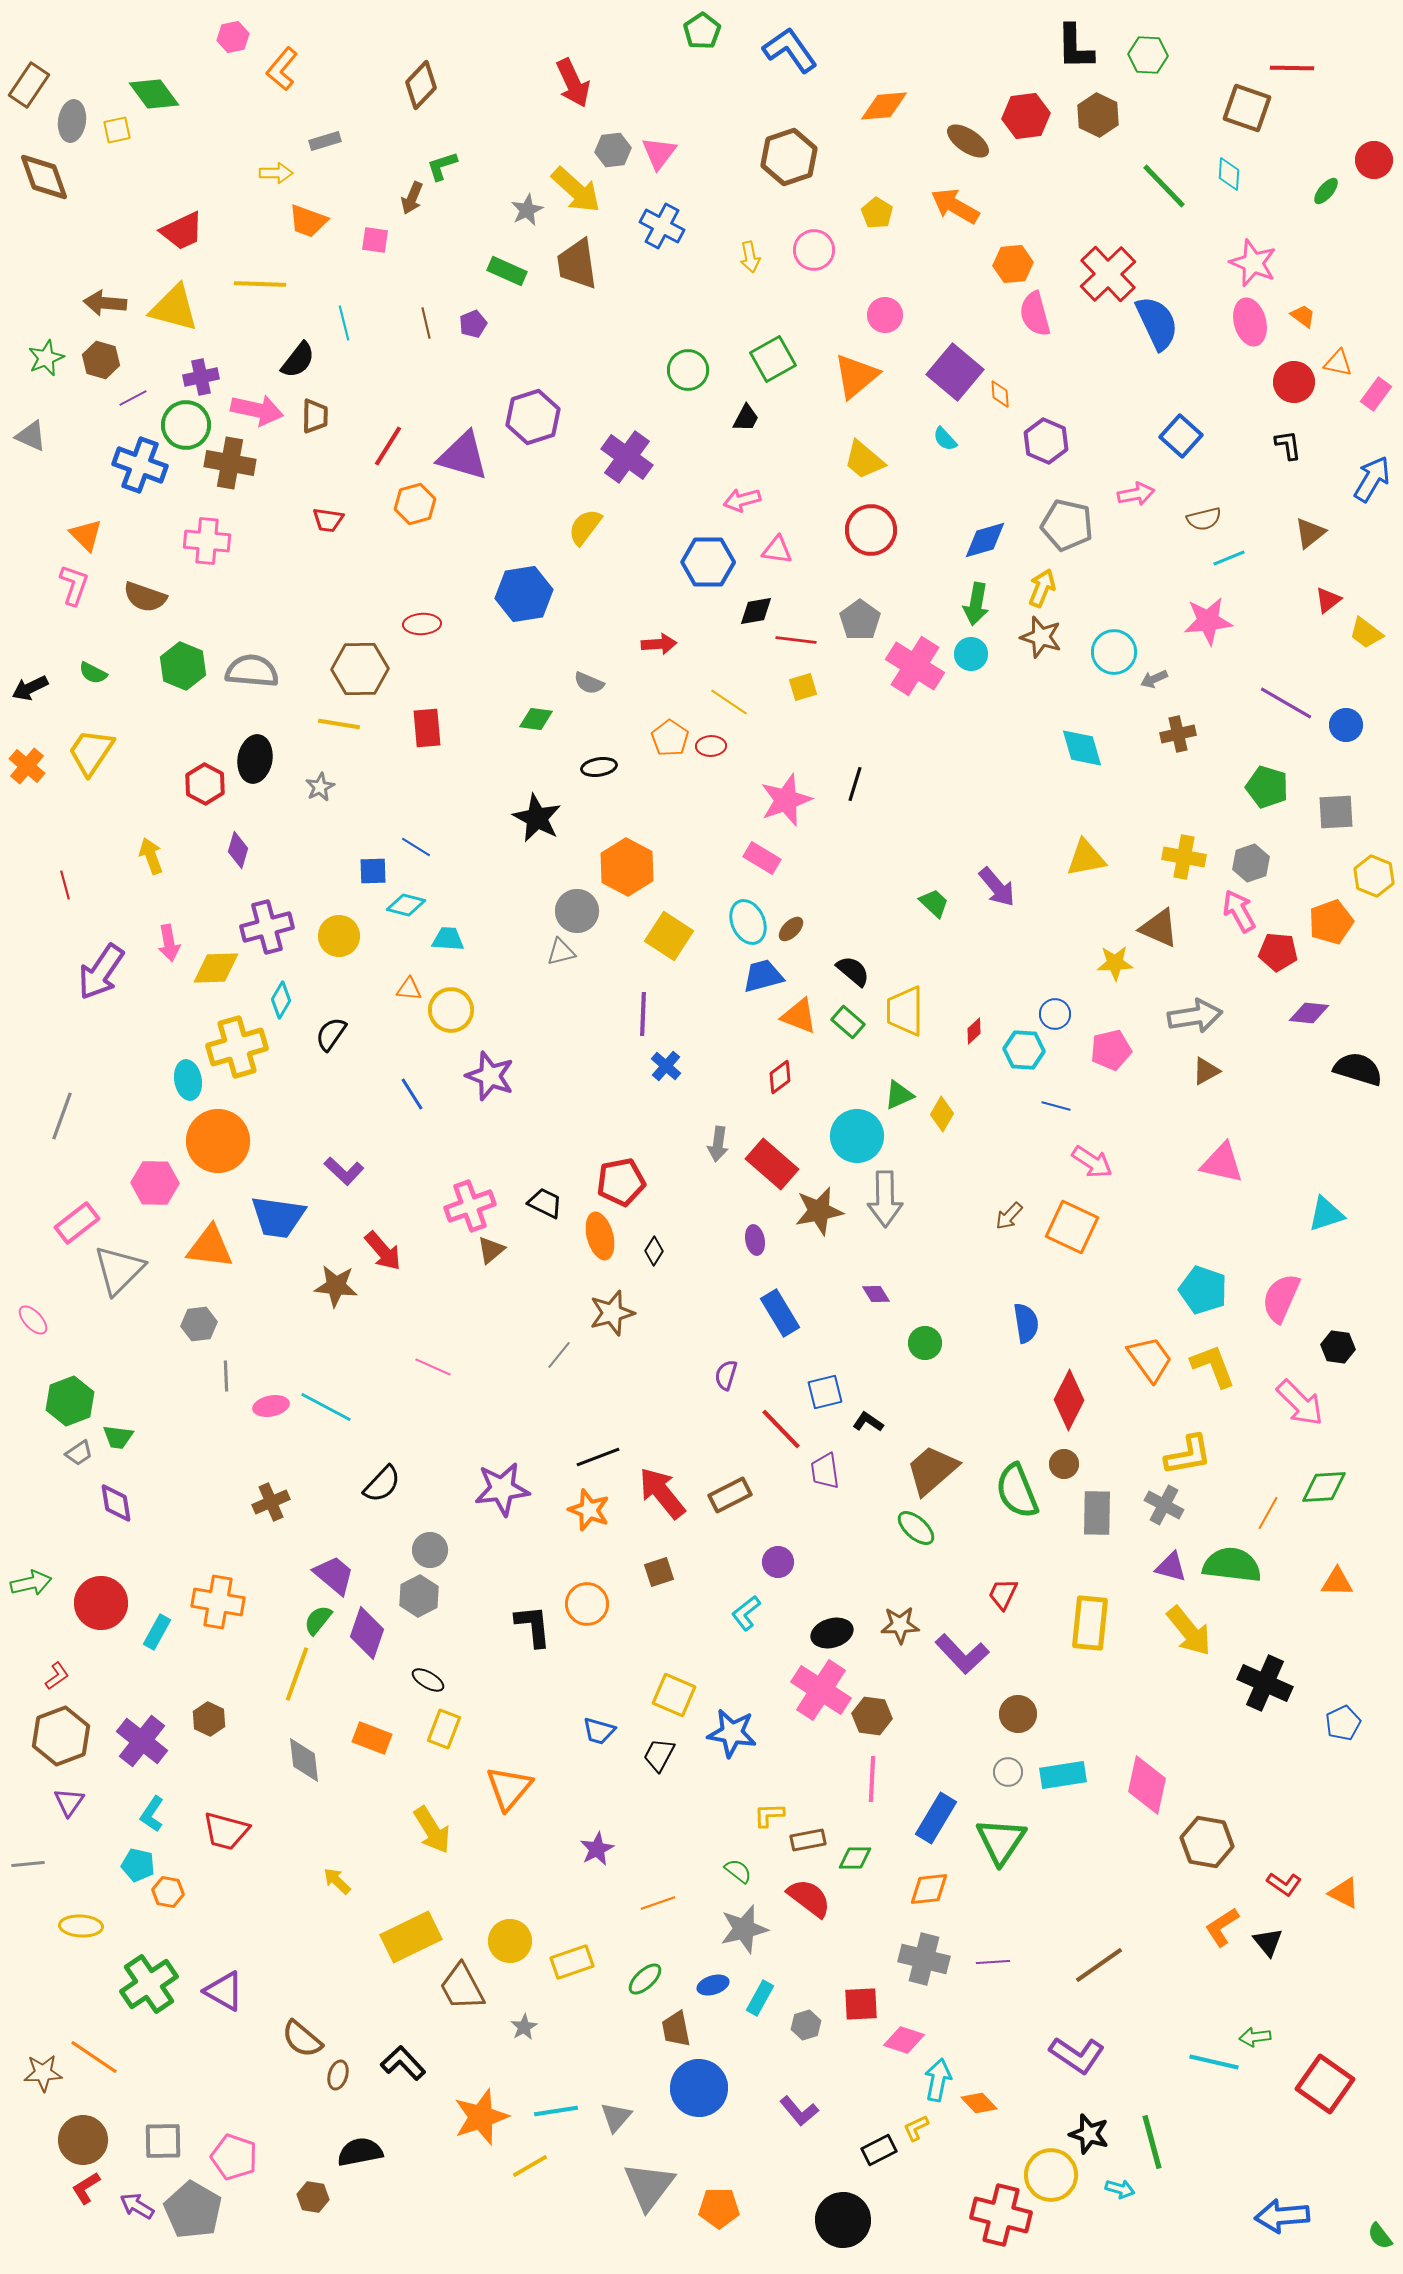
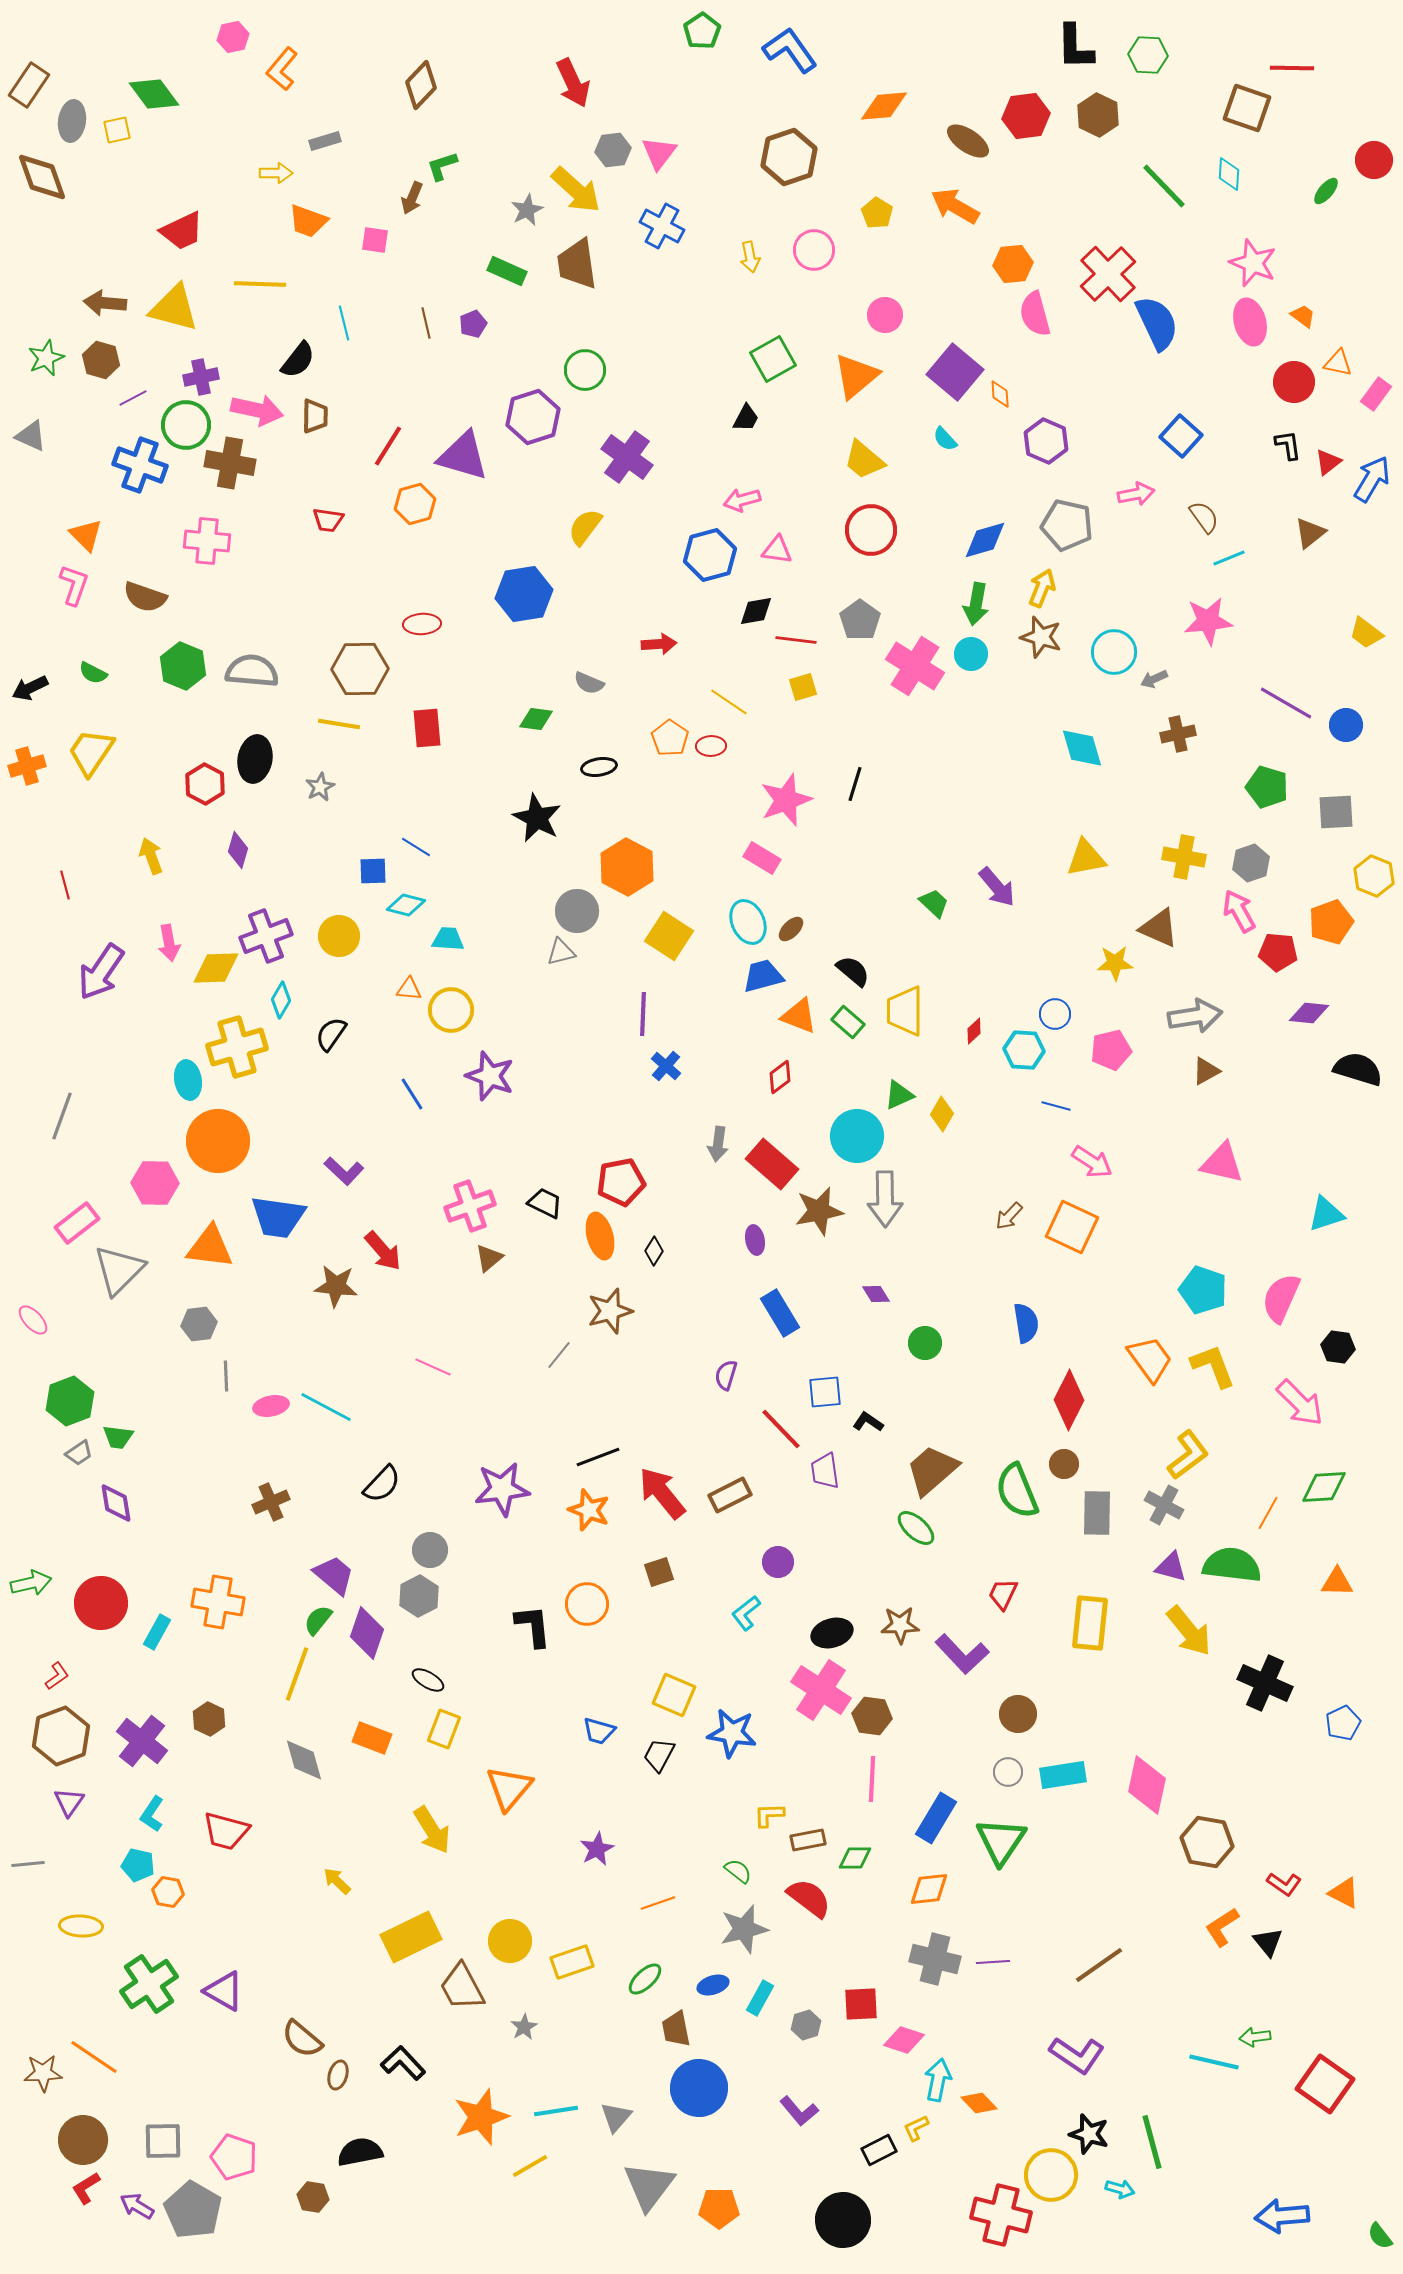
brown diamond at (44, 177): moved 2 px left
green circle at (688, 370): moved 103 px left
brown semicircle at (1204, 519): moved 2 px up; rotated 112 degrees counterclockwise
blue hexagon at (708, 562): moved 2 px right, 7 px up; rotated 15 degrees counterclockwise
red triangle at (1328, 600): moved 138 px up
orange cross at (27, 766): rotated 33 degrees clockwise
purple cross at (267, 927): moved 1 px left, 9 px down; rotated 6 degrees counterclockwise
brown triangle at (491, 1250): moved 2 px left, 8 px down
brown star at (612, 1313): moved 2 px left, 2 px up
blue square at (825, 1392): rotated 9 degrees clockwise
yellow L-shape at (1188, 1455): rotated 27 degrees counterclockwise
gray diamond at (304, 1760): rotated 9 degrees counterclockwise
gray cross at (924, 1959): moved 11 px right
